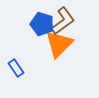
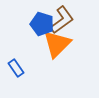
brown L-shape: moved 1 px left, 1 px up
orange triangle: moved 2 px left
